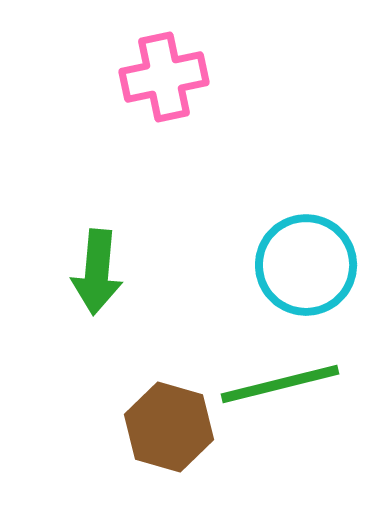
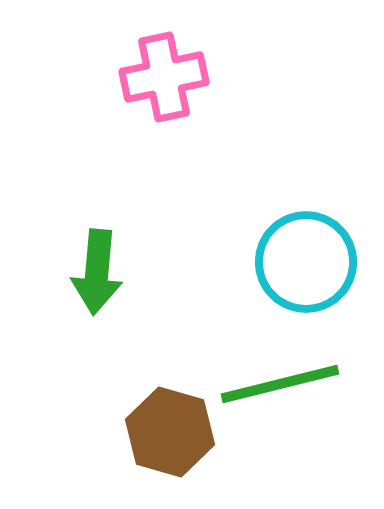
cyan circle: moved 3 px up
brown hexagon: moved 1 px right, 5 px down
